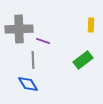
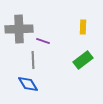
yellow rectangle: moved 8 px left, 2 px down
